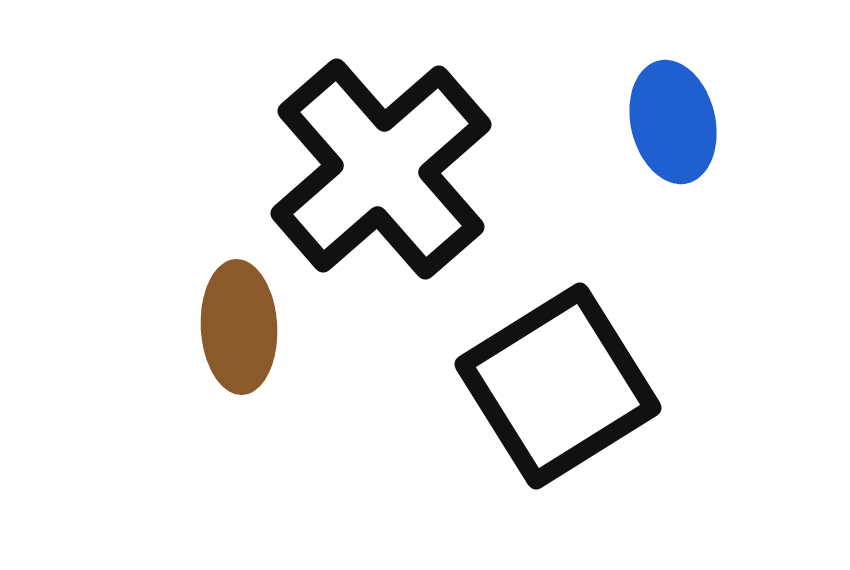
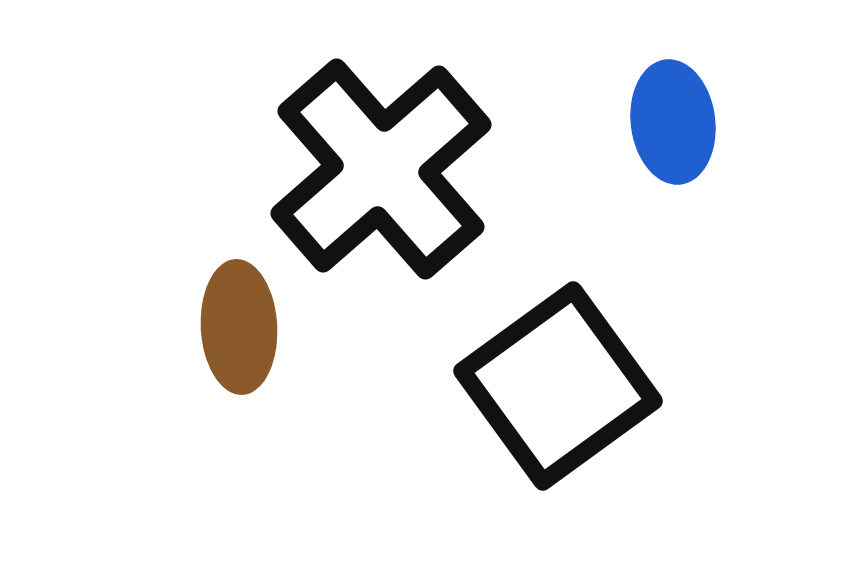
blue ellipse: rotated 6 degrees clockwise
black square: rotated 4 degrees counterclockwise
